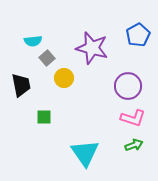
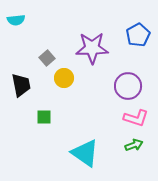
cyan semicircle: moved 17 px left, 21 px up
purple star: rotated 16 degrees counterclockwise
pink L-shape: moved 3 px right
cyan triangle: rotated 20 degrees counterclockwise
